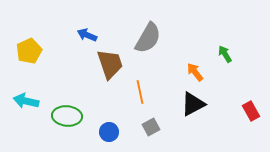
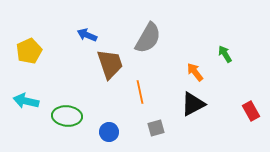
gray square: moved 5 px right, 1 px down; rotated 12 degrees clockwise
